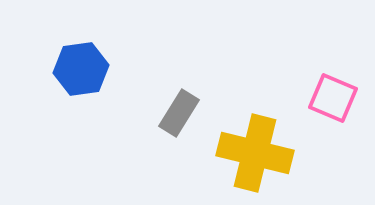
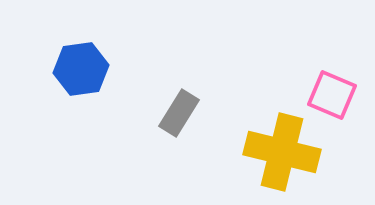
pink square: moved 1 px left, 3 px up
yellow cross: moved 27 px right, 1 px up
